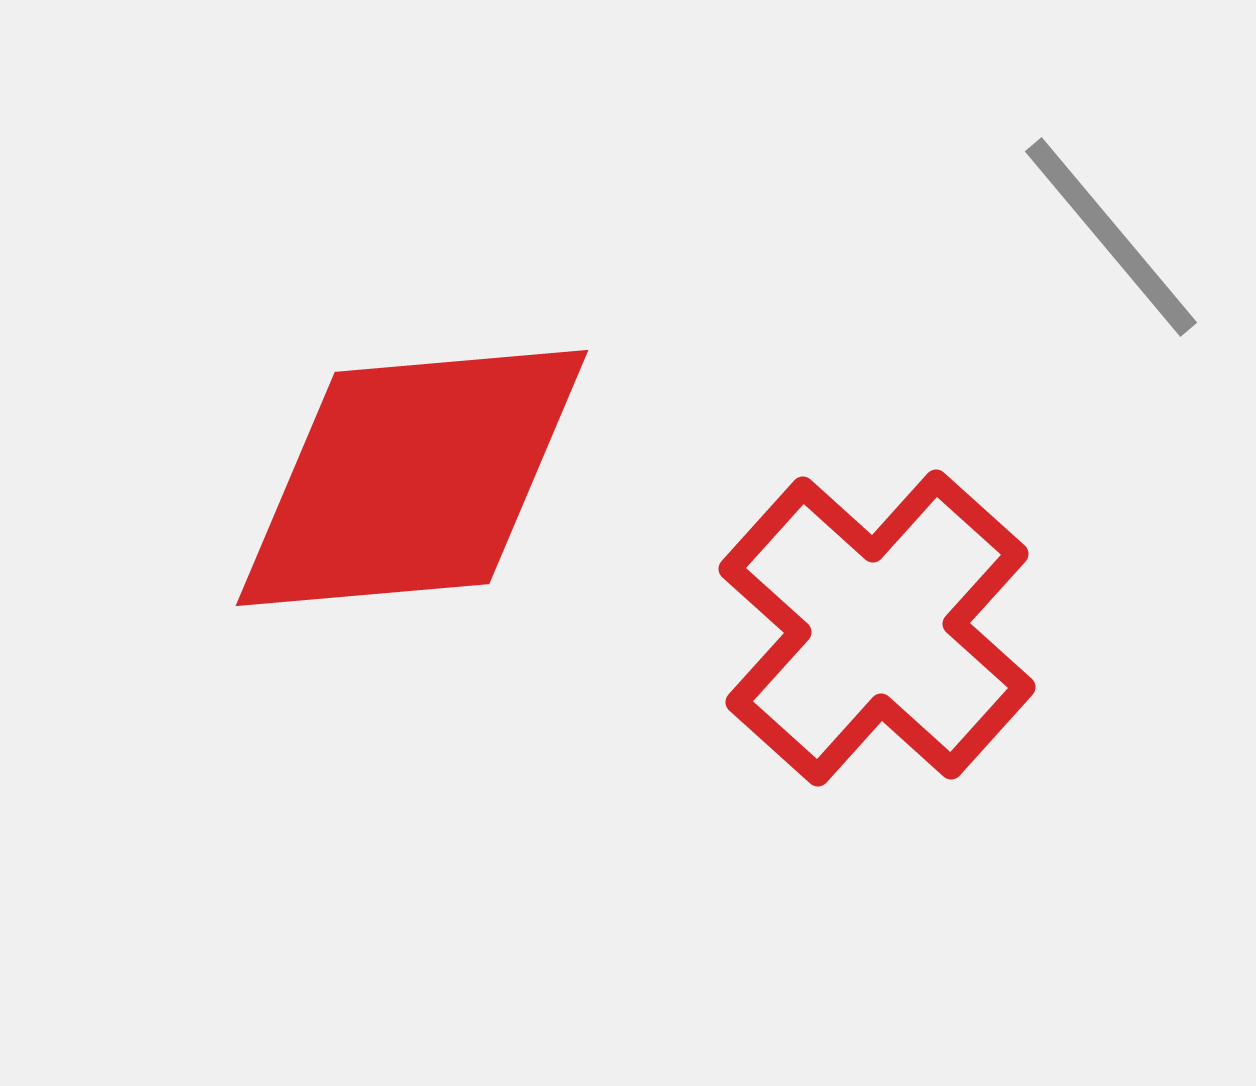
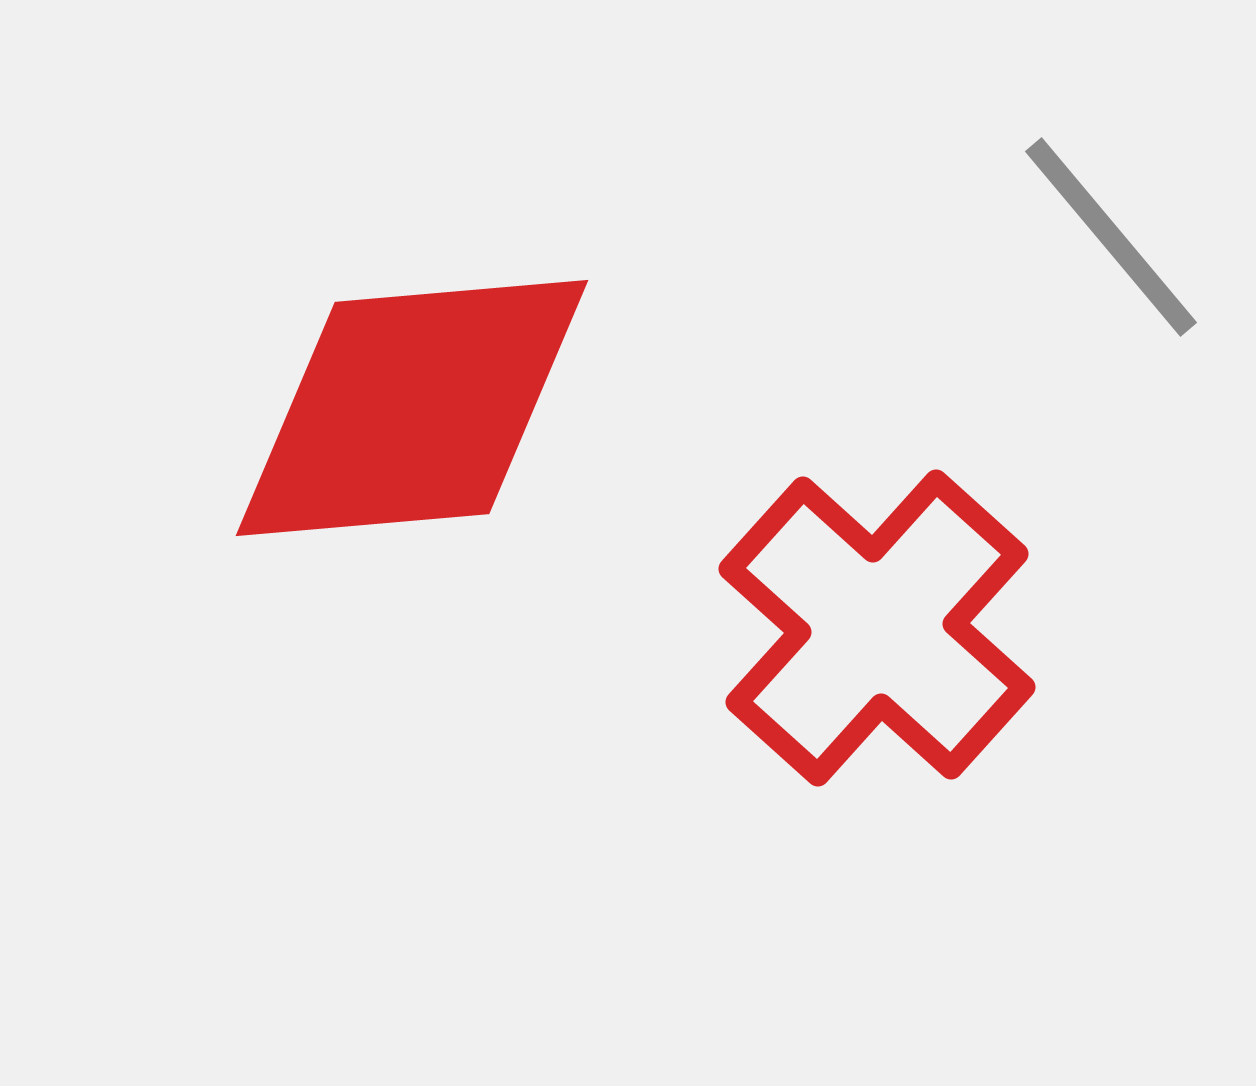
red diamond: moved 70 px up
